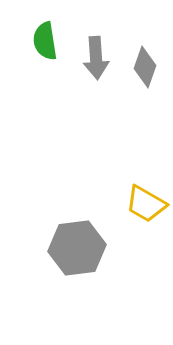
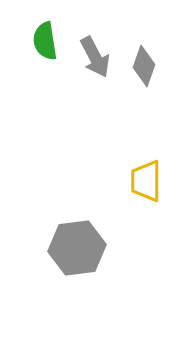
gray arrow: moved 1 px left, 1 px up; rotated 24 degrees counterclockwise
gray diamond: moved 1 px left, 1 px up
yellow trapezoid: moved 23 px up; rotated 60 degrees clockwise
